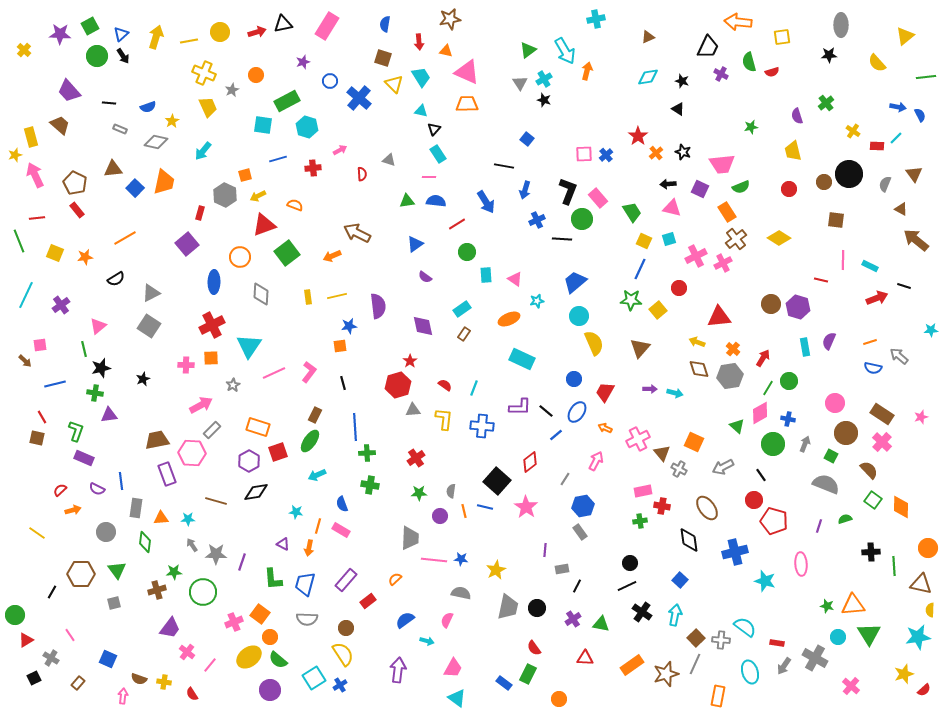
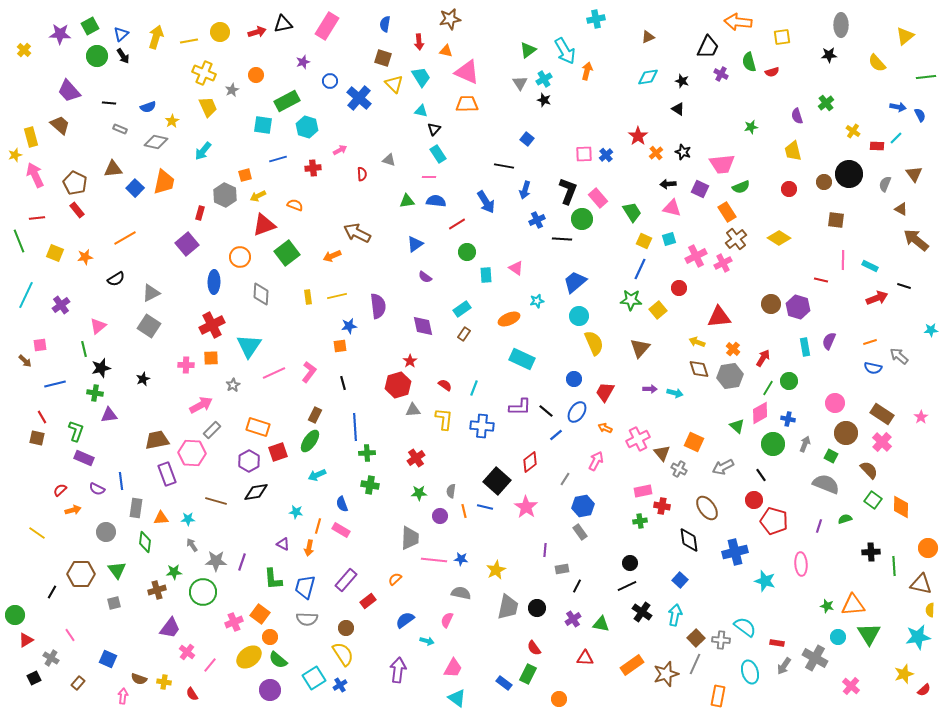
pink triangle at (515, 279): moved 1 px right, 11 px up
pink star at (921, 417): rotated 16 degrees counterclockwise
gray star at (216, 554): moved 7 px down
blue trapezoid at (305, 584): moved 3 px down
